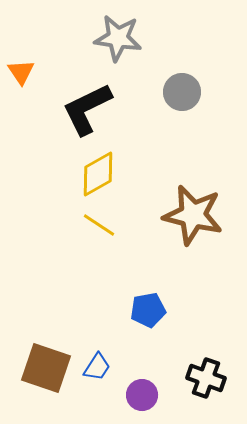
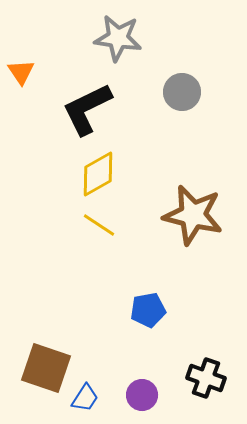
blue trapezoid: moved 12 px left, 31 px down
